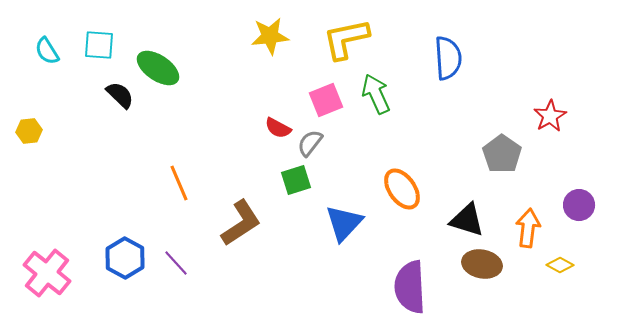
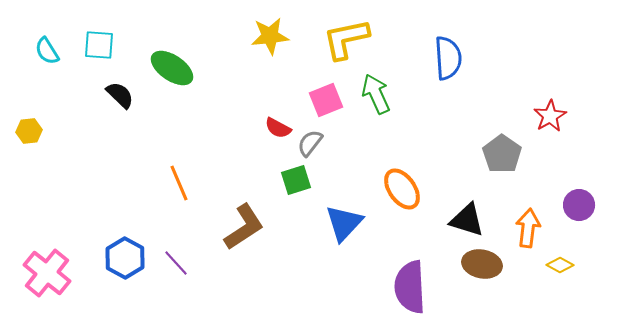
green ellipse: moved 14 px right
brown L-shape: moved 3 px right, 4 px down
